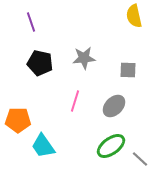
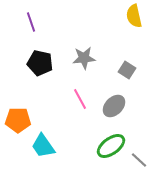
gray square: moved 1 px left; rotated 30 degrees clockwise
pink line: moved 5 px right, 2 px up; rotated 45 degrees counterclockwise
gray line: moved 1 px left, 1 px down
